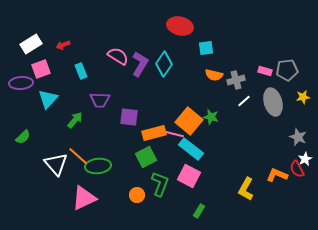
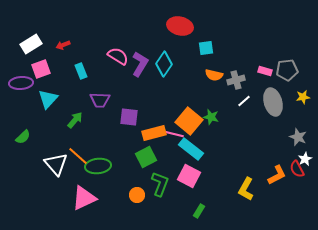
orange L-shape at (277, 175): rotated 130 degrees clockwise
